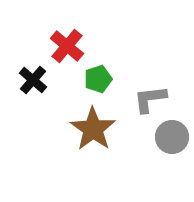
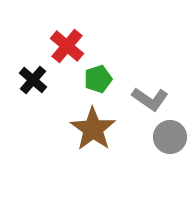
gray L-shape: rotated 138 degrees counterclockwise
gray circle: moved 2 px left
